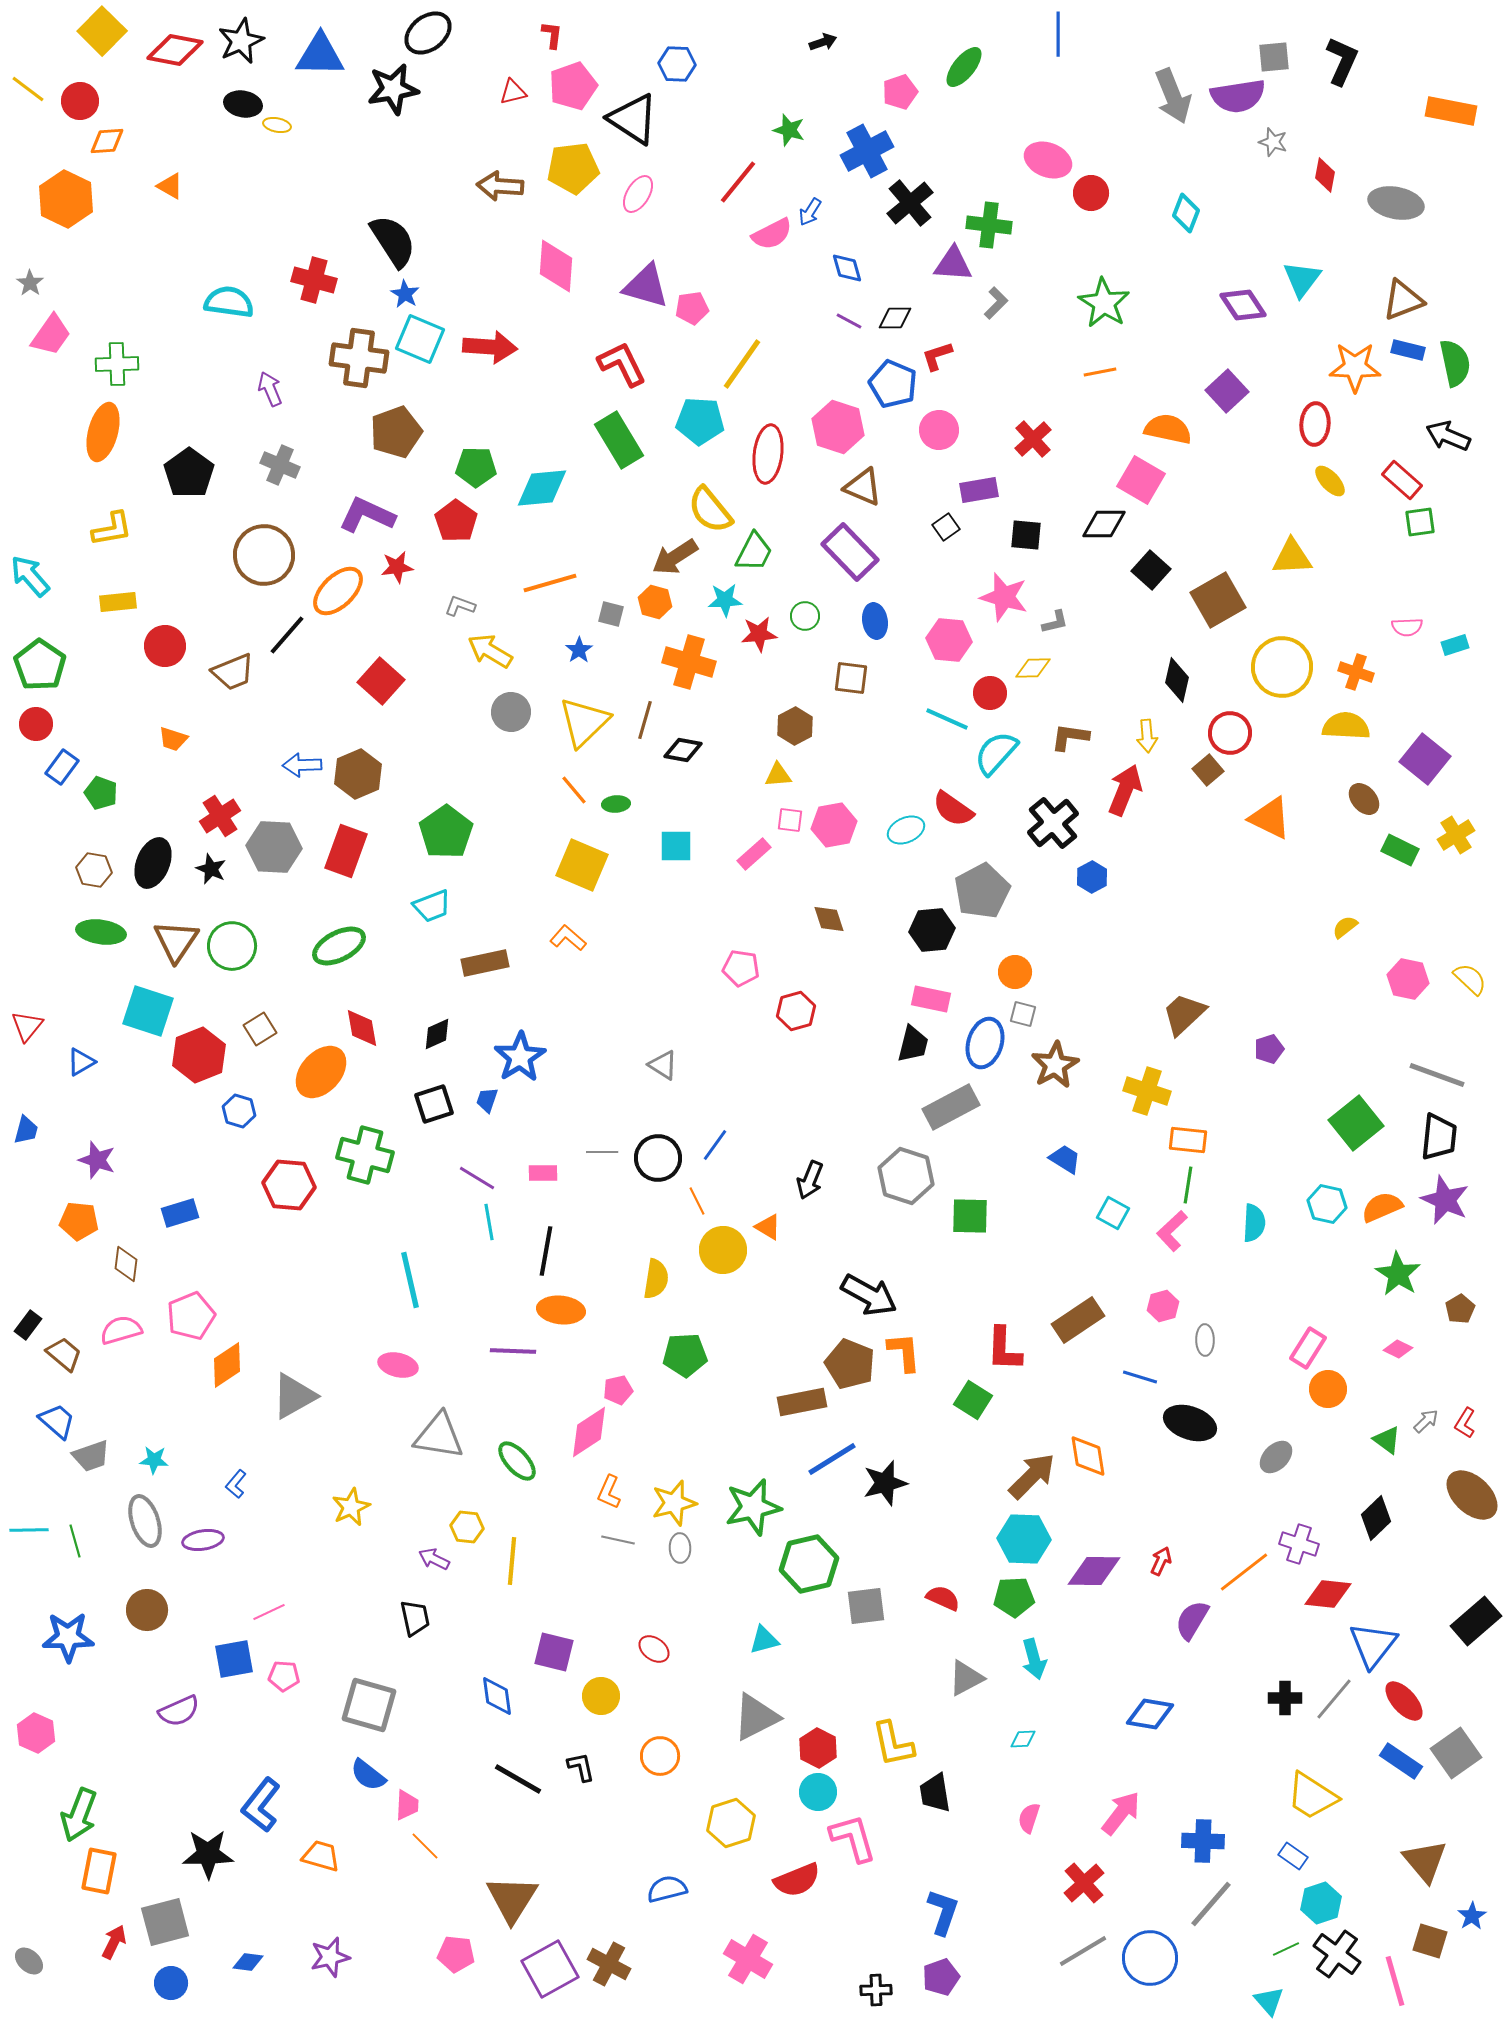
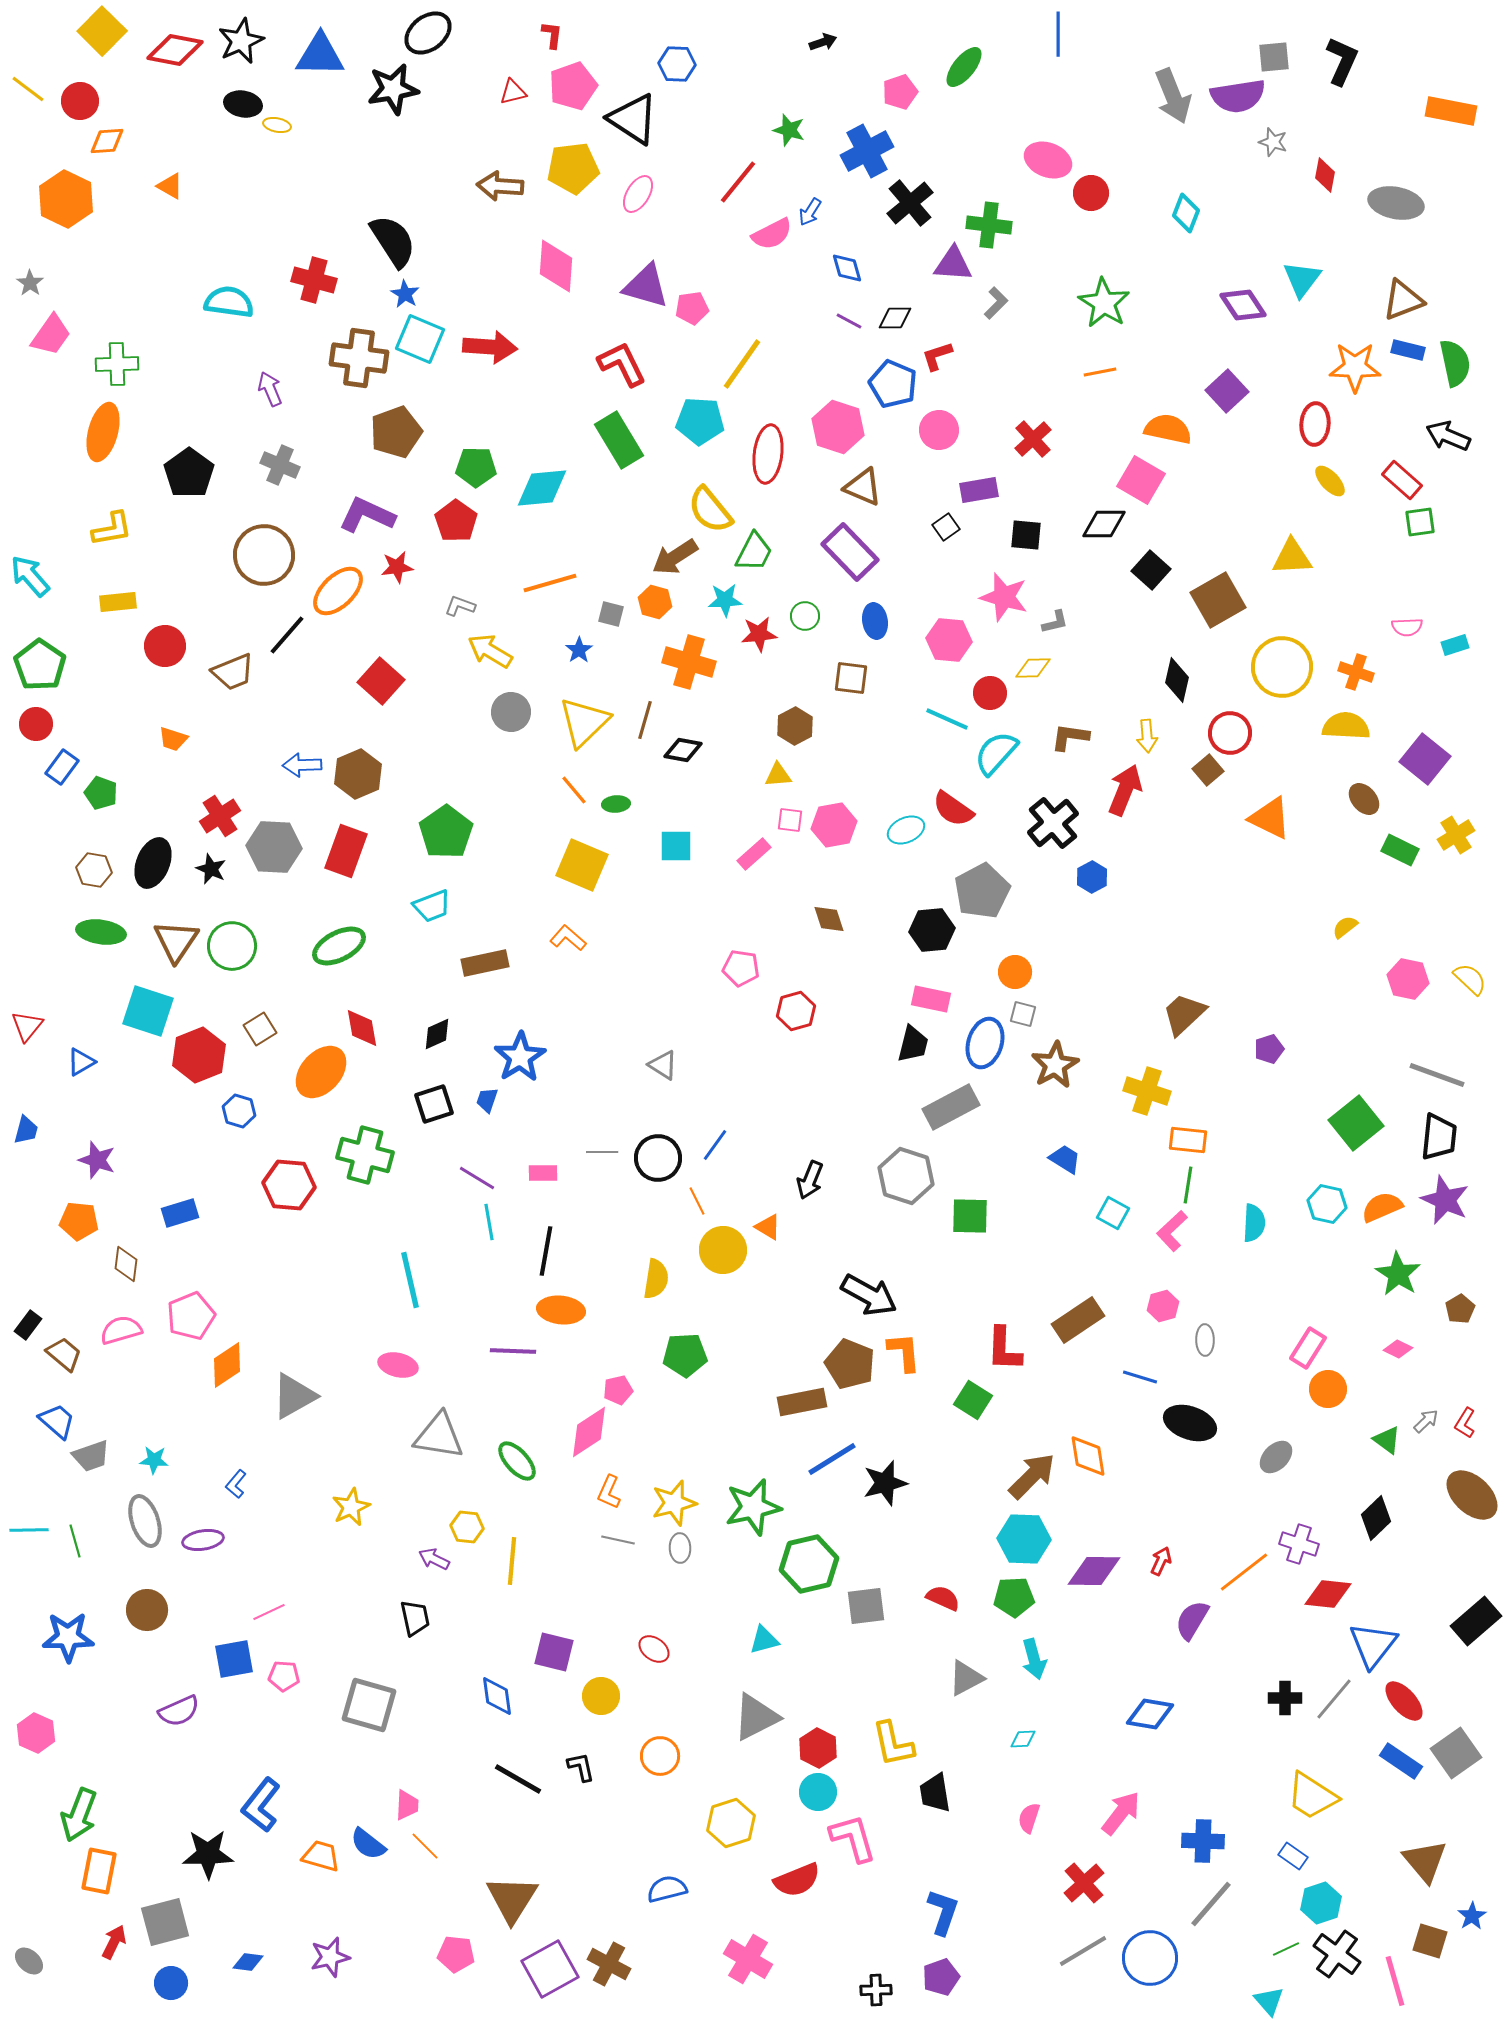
blue semicircle at (368, 1775): moved 69 px down
